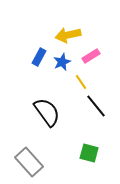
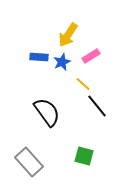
yellow arrow: rotated 45 degrees counterclockwise
blue rectangle: rotated 66 degrees clockwise
yellow line: moved 2 px right, 2 px down; rotated 14 degrees counterclockwise
black line: moved 1 px right
green square: moved 5 px left, 3 px down
